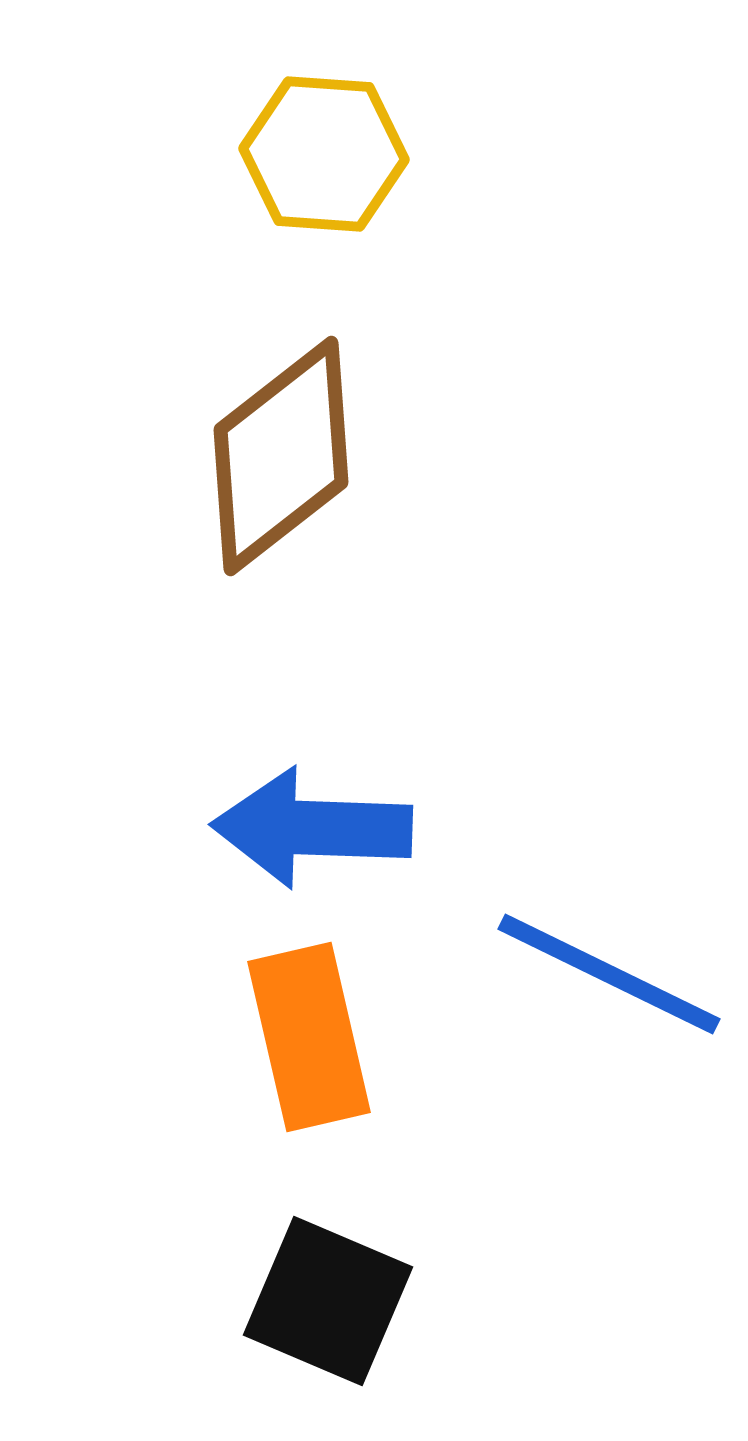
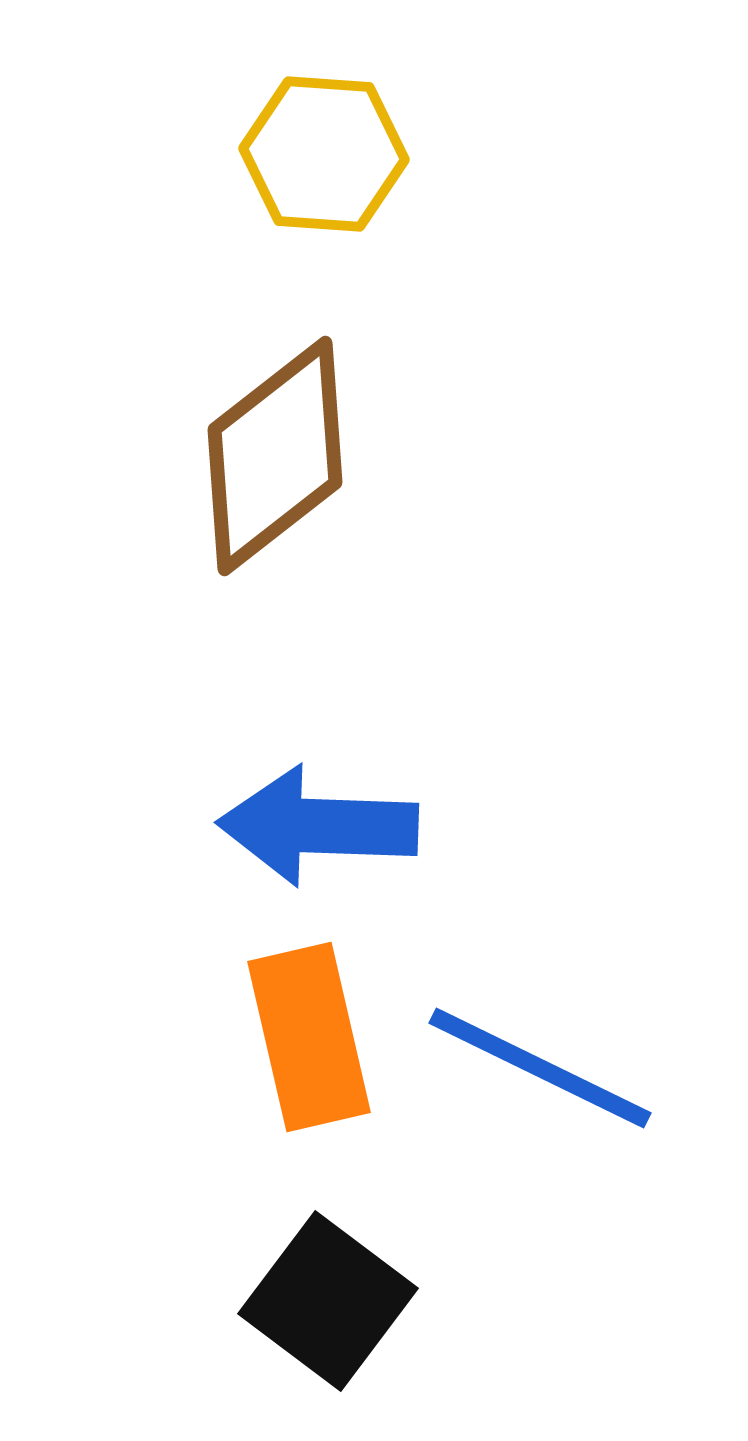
brown diamond: moved 6 px left
blue arrow: moved 6 px right, 2 px up
blue line: moved 69 px left, 94 px down
black square: rotated 14 degrees clockwise
